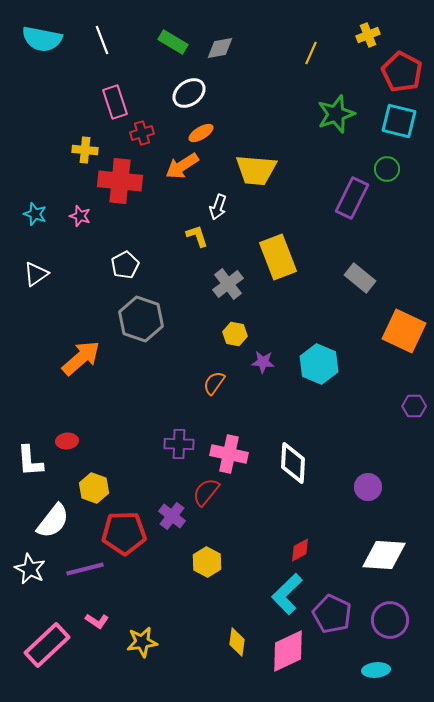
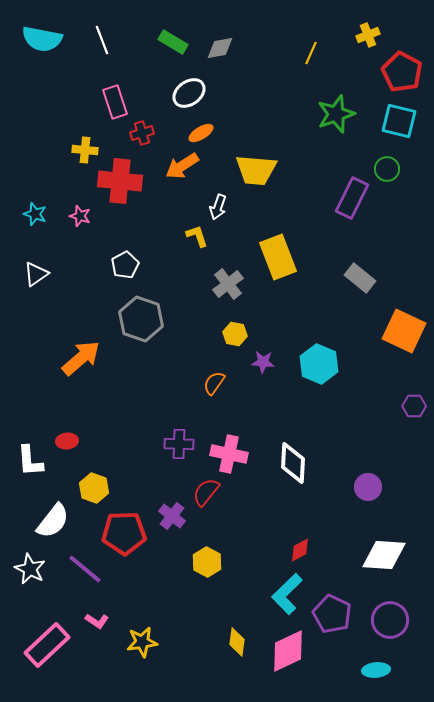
purple line at (85, 569): rotated 54 degrees clockwise
